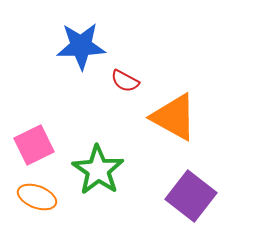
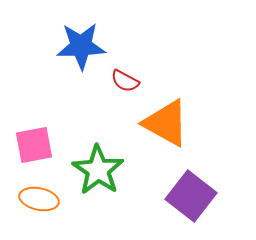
orange triangle: moved 8 px left, 6 px down
pink square: rotated 15 degrees clockwise
orange ellipse: moved 2 px right, 2 px down; rotated 9 degrees counterclockwise
